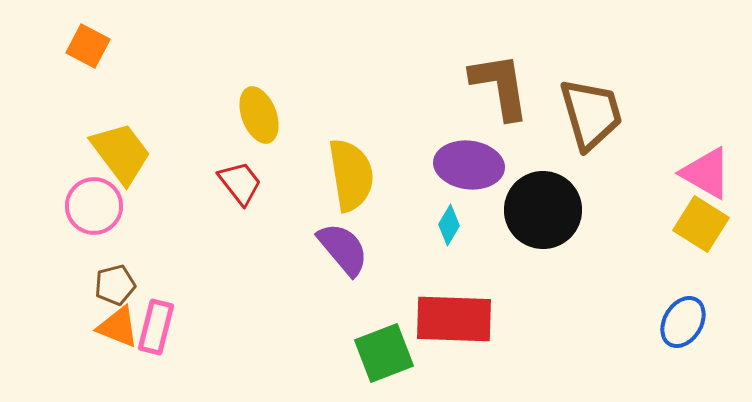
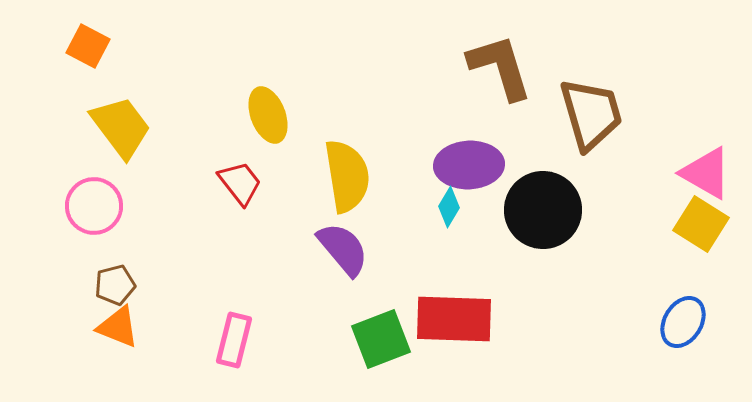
brown L-shape: moved 19 px up; rotated 8 degrees counterclockwise
yellow ellipse: moved 9 px right
yellow trapezoid: moved 26 px up
purple ellipse: rotated 10 degrees counterclockwise
yellow semicircle: moved 4 px left, 1 px down
cyan diamond: moved 18 px up
pink rectangle: moved 78 px right, 13 px down
green square: moved 3 px left, 14 px up
